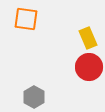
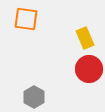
yellow rectangle: moved 3 px left
red circle: moved 2 px down
